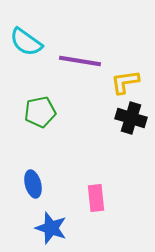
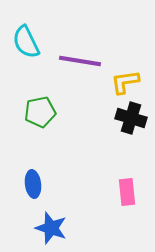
cyan semicircle: rotated 28 degrees clockwise
blue ellipse: rotated 8 degrees clockwise
pink rectangle: moved 31 px right, 6 px up
